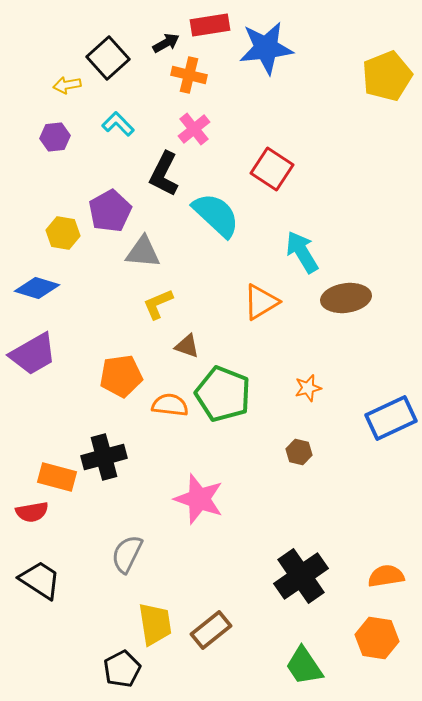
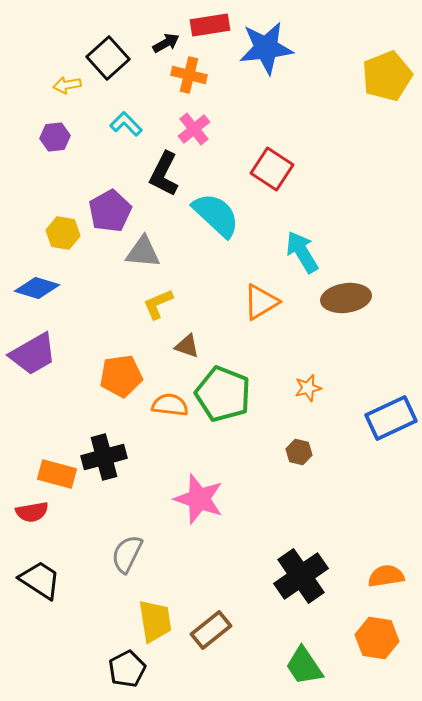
cyan L-shape at (118, 124): moved 8 px right
orange rectangle at (57, 477): moved 3 px up
yellow trapezoid at (155, 624): moved 3 px up
black pentagon at (122, 669): moved 5 px right
